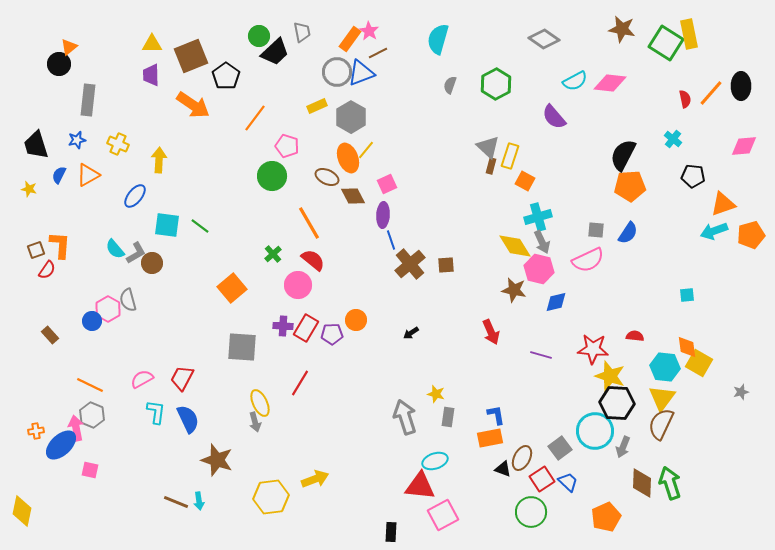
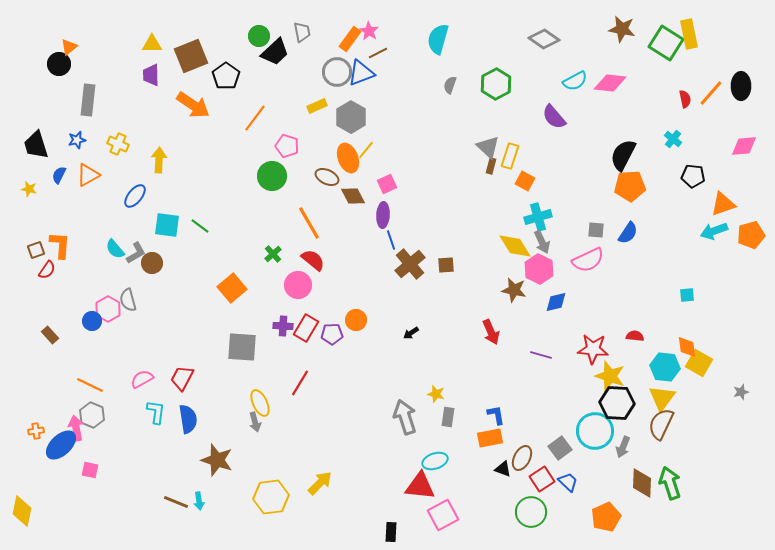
pink hexagon at (539, 269): rotated 12 degrees clockwise
blue semicircle at (188, 419): rotated 16 degrees clockwise
yellow arrow at (315, 479): moved 5 px right, 4 px down; rotated 24 degrees counterclockwise
